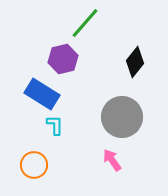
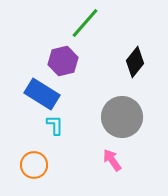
purple hexagon: moved 2 px down
